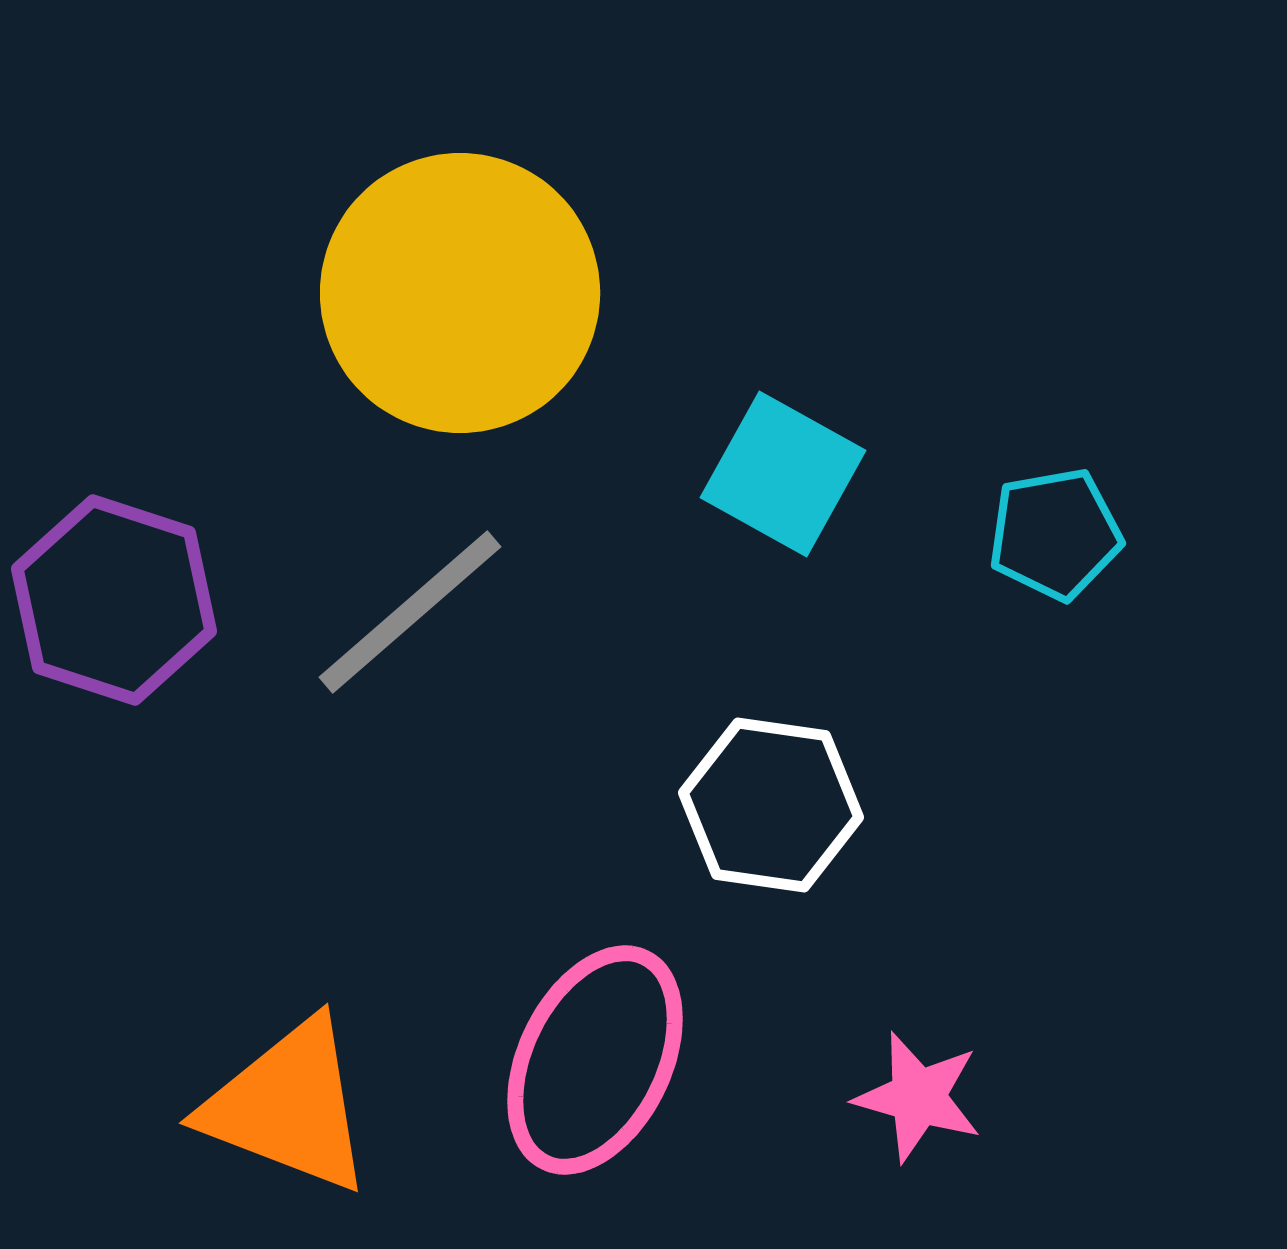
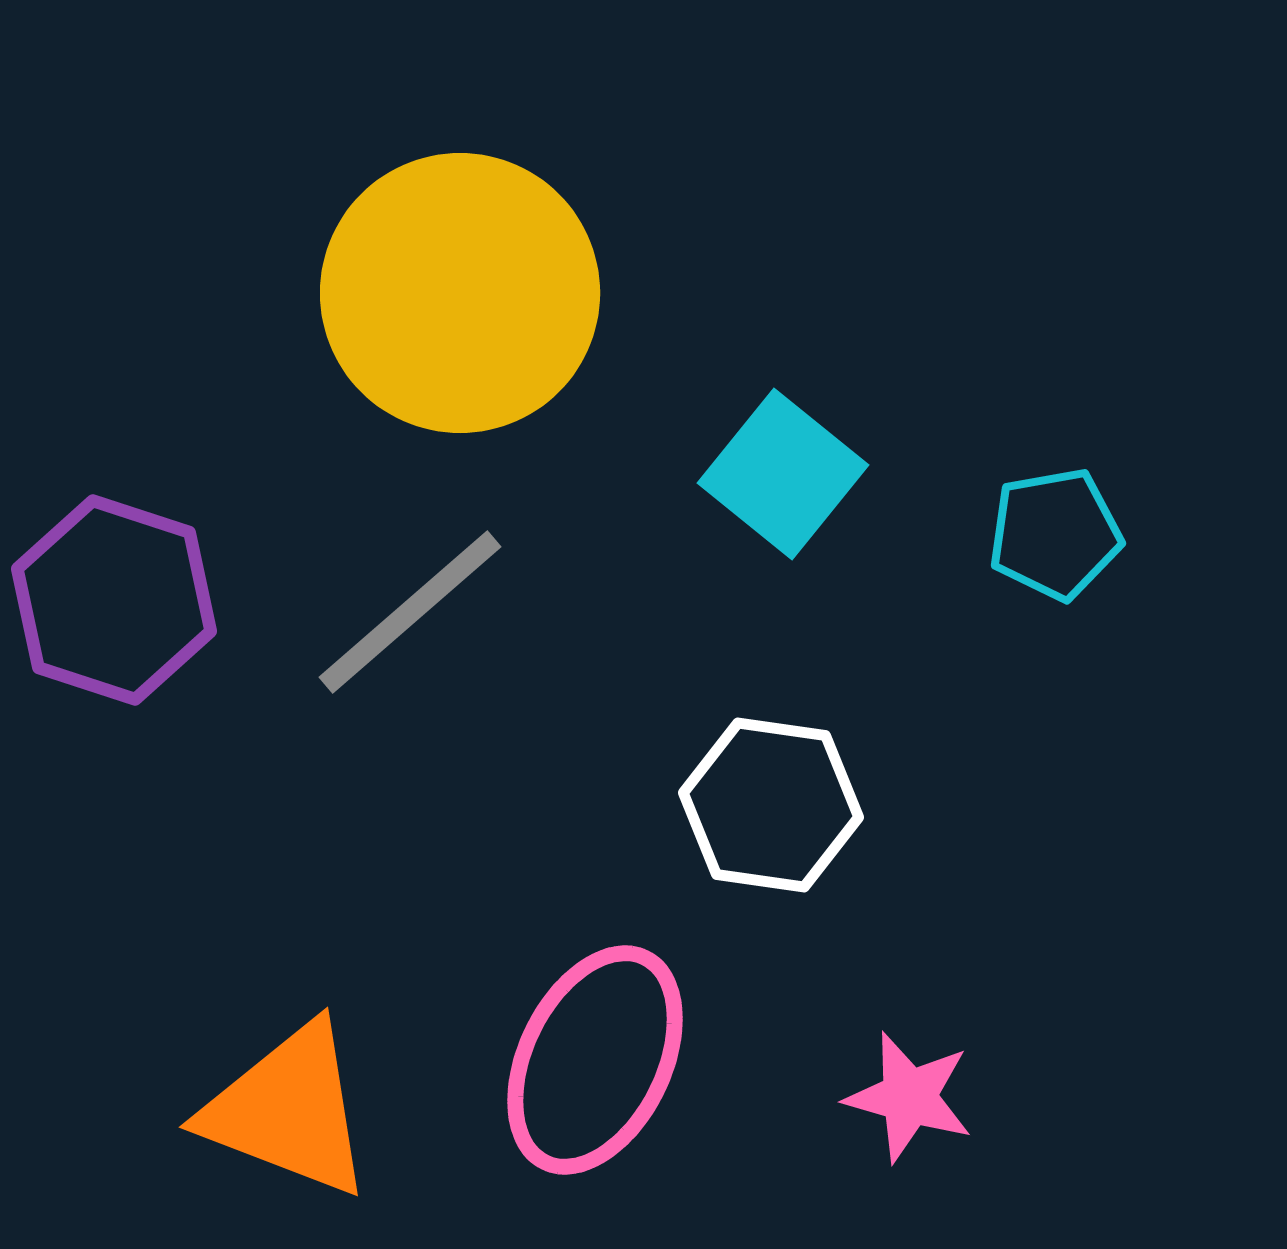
cyan square: rotated 10 degrees clockwise
pink star: moved 9 px left
orange triangle: moved 4 px down
